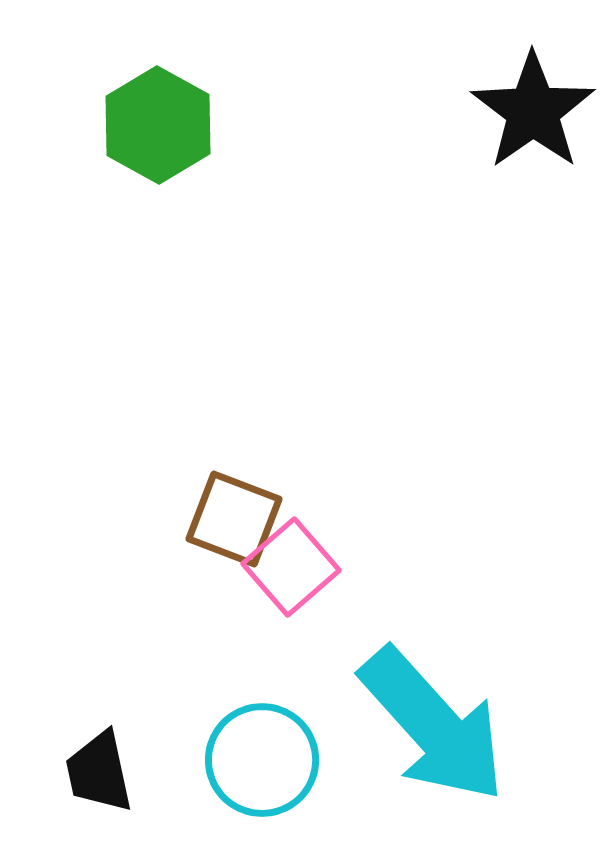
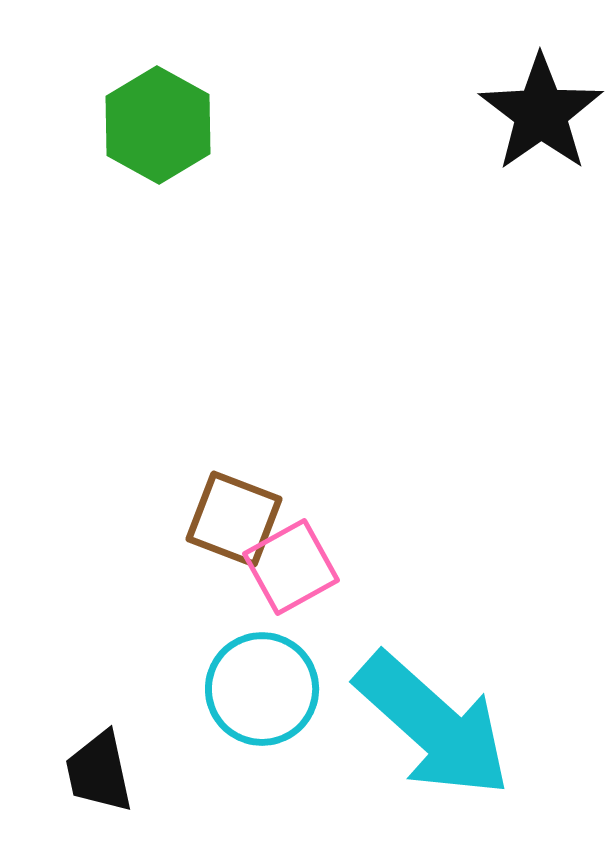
black star: moved 8 px right, 2 px down
pink square: rotated 12 degrees clockwise
cyan arrow: rotated 6 degrees counterclockwise
cyan circle: moved 71 px up
